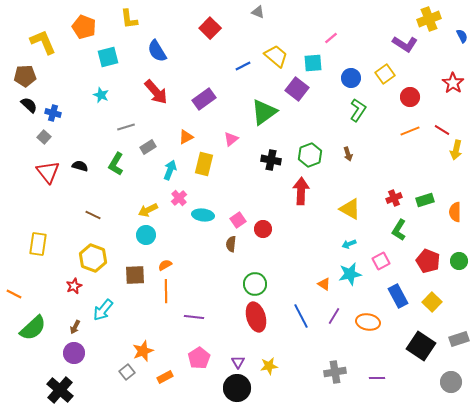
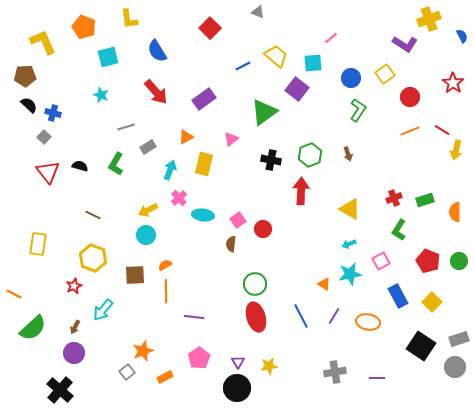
gray circle at (451, 382): moved 4 px right, 15 px up
